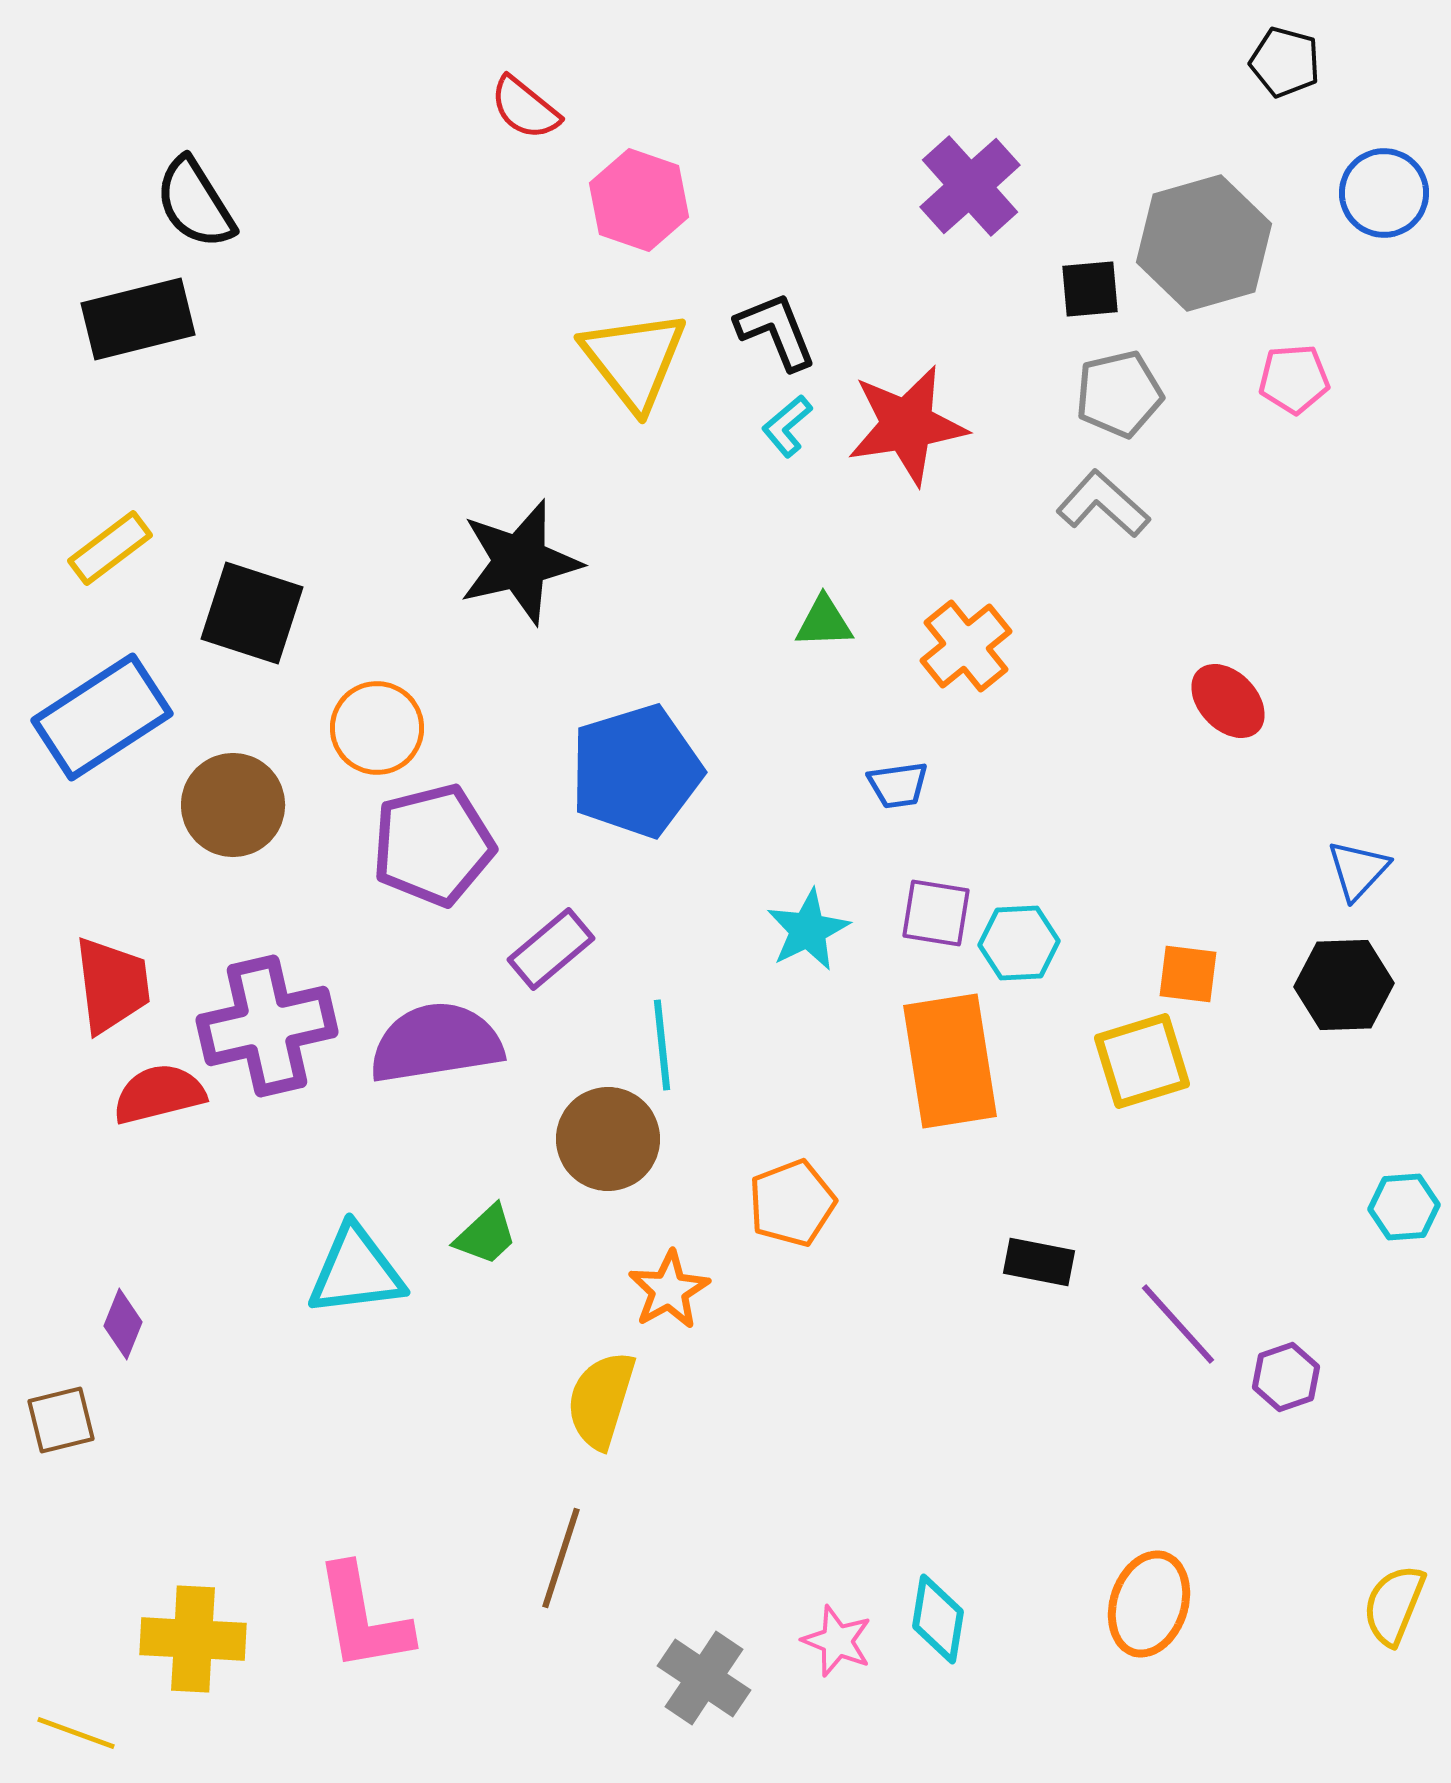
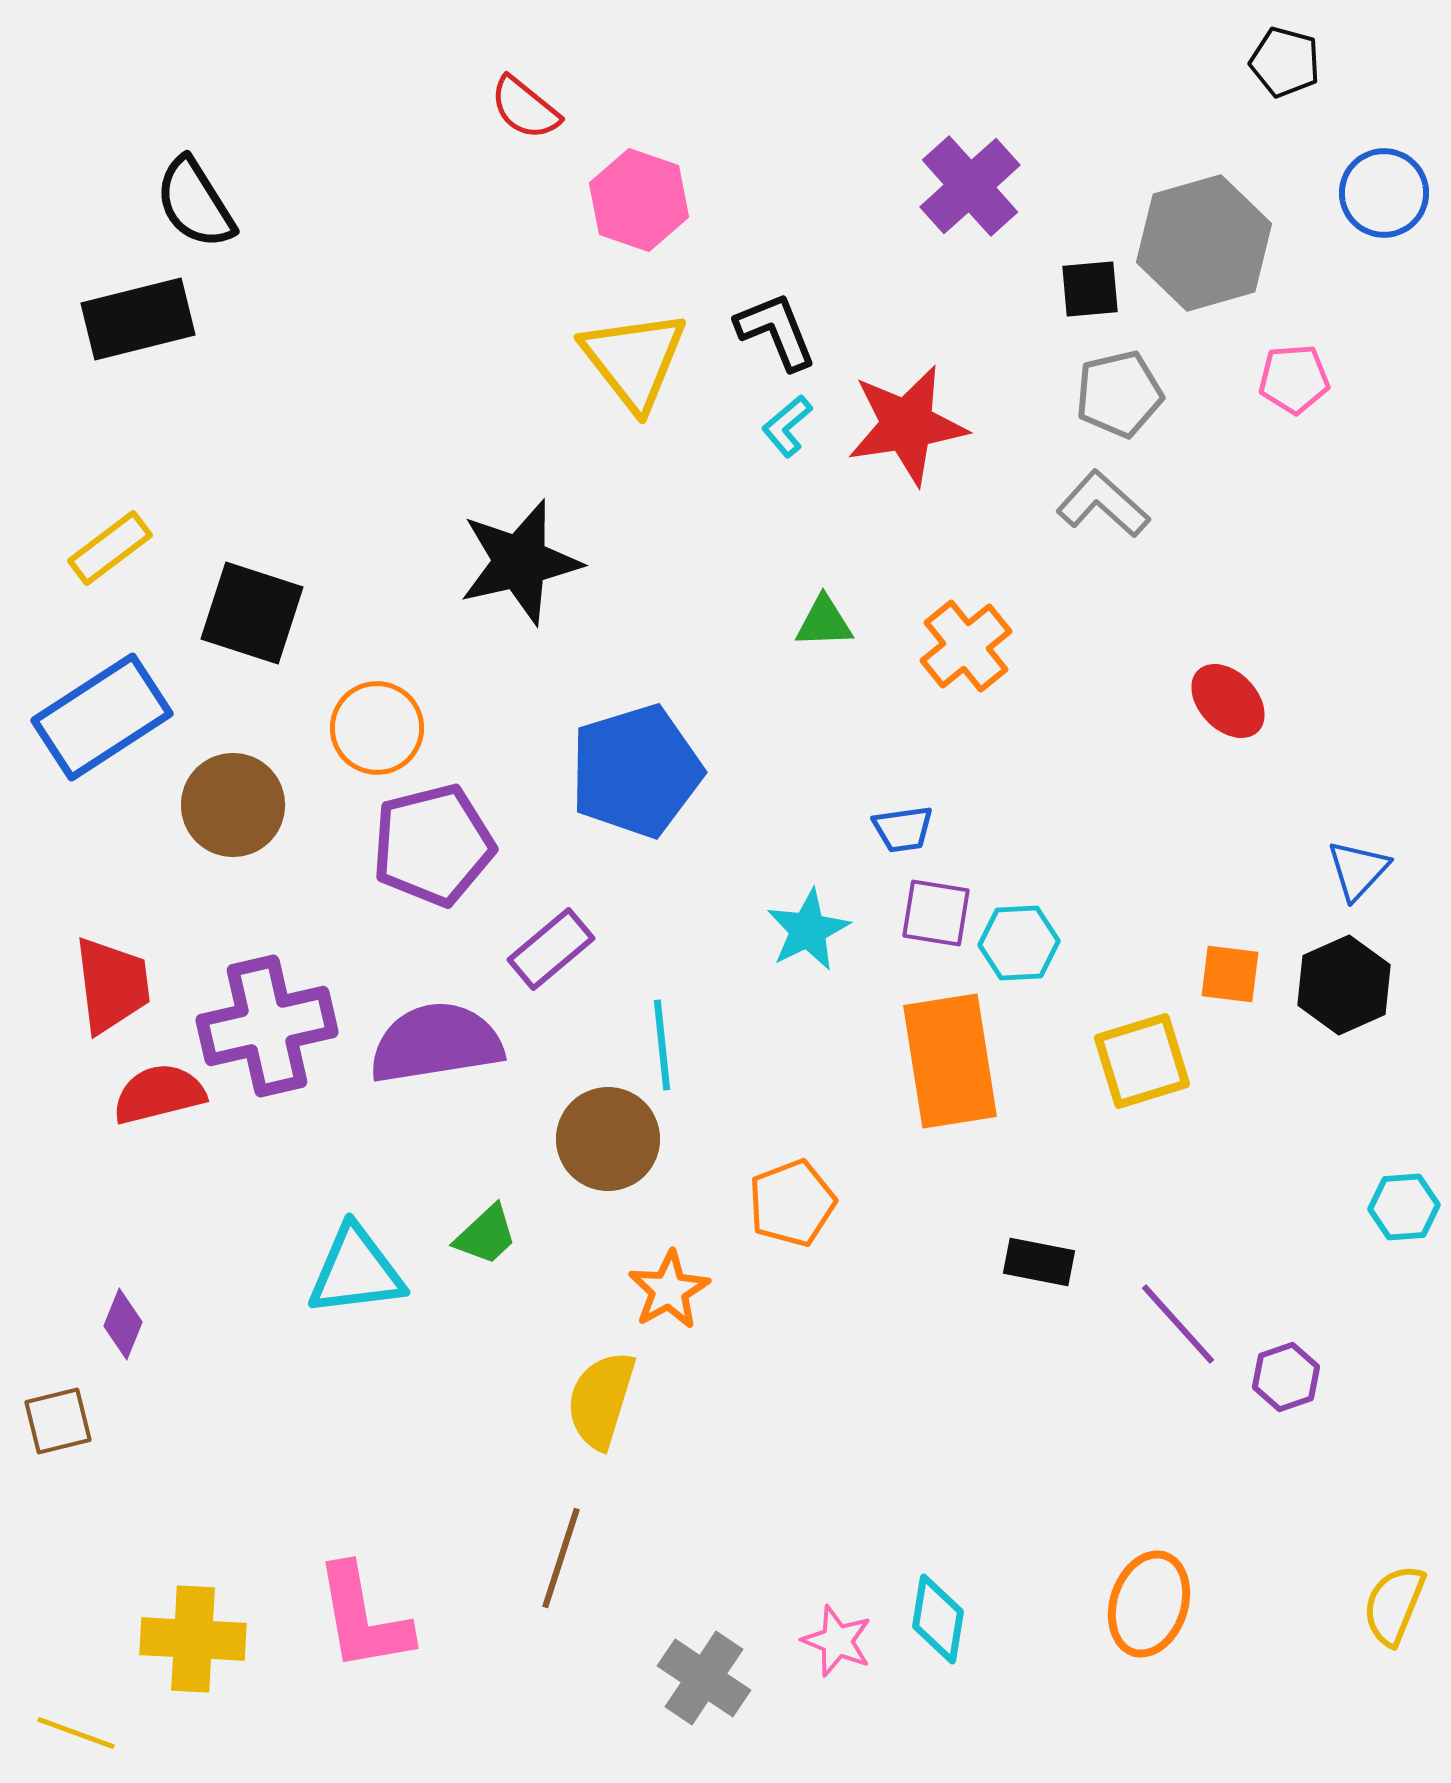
blue trapezoid at (898, 785): moved 5 px right, 44 px down
orange square at (1188, 974): moved 42 px right
black hexagon at (1344, 985): rotated 22 degrees counterclockwise
brown square at (61, 1420): moved 3 px left, 1 px down
